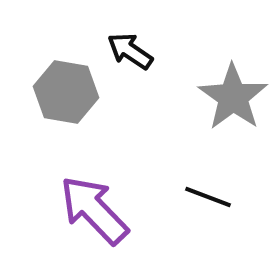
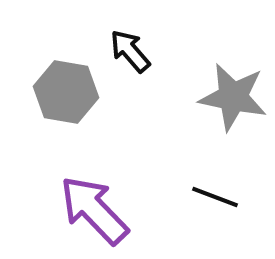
black arrow: rotated 15 degrees clockwise
gray star: rotated 24 degrees counterclockwise
black line: moved 7 px right
